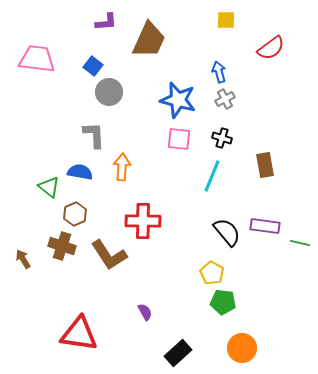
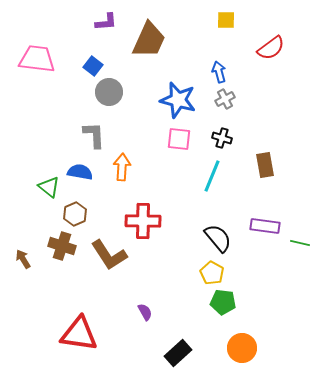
black semicircle: moved 9 px left, 6 px down
